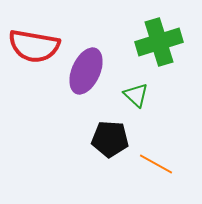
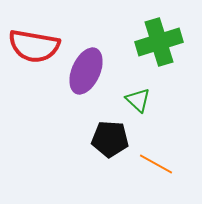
green triangle: moved 2 px right, 5 px down
